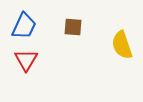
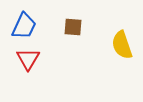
red triangle: moved 2 px right, 1 px up
